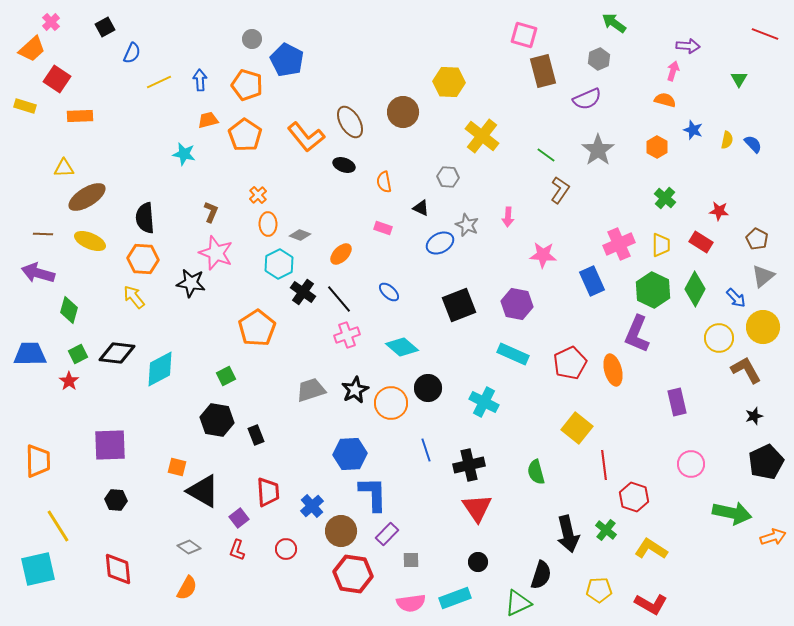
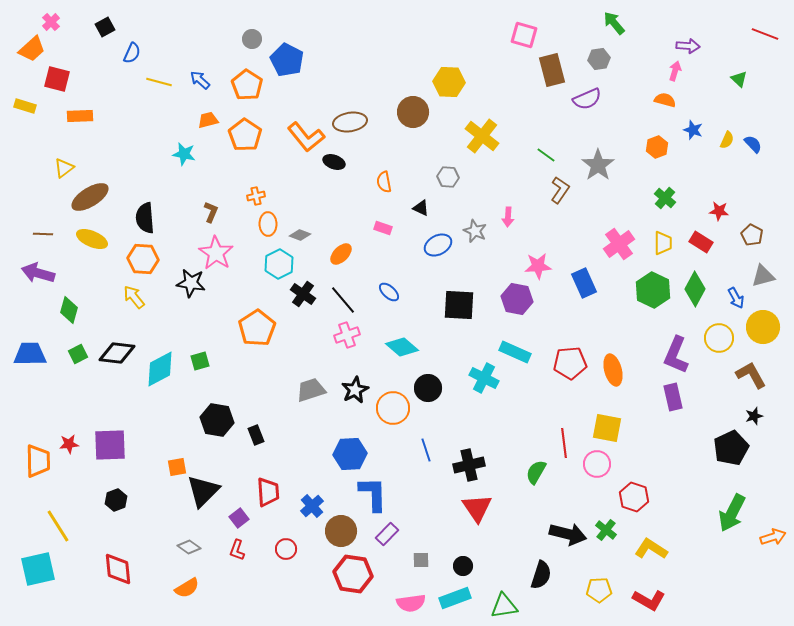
green arrow at (614, 23): rotated 15 degrees clockwise
gray hexagon at (599, 59): rotated 15 degrees clockwise
brown rectangle at (543, 71): moved 9 px right, 1 px up
pink arrow at (673, 71): moved 2 px right
red square at (57, 79): rotated 20 degrees counterclockwise
green triangle at (739, 79): rotated 18 degrees counterclockwise
blue arrow at (200, 80): rotated 45 degrees counterclockwise
yellow line at (159, 82): rotated 40 degrees clockwise
orange pentagon at (247, 85): rotated 16 degrees clockwise
brown circle at (403, 112): moved 10 px right
brown ellipse at (350, 122): rotated 68 degrees counterclockwise
yellow semicircle at (727, 140): rotated 12 degrees clockwise
orange hexagon at (657, 147): rotated 10 degrees clockwise
gray star at (598, 150): moved 15 px down
black ellipse at (344, 165): moved 10 px left, 3 px up
yellow triangle at (64, 168): rotated 35 degrees counterclockwise
orange cross at (258, 195): moved 2 px left, 1 px down; rotated 30 degrees clockwise
brown ellipse at (87, 197): moved 3 px right
gray star at (467, 225): moved 8 px right, 6 px down
brown pentagon at (757, 239): moved 5 px left, 4 px up
yellow ellipse at (90, 241): moved 2 px right, 2 px up
blue ellipse at (440, 243): moved 2 px left, 2 px down
pink cross at (619, 244): rotated 12 degrees counterclockwise
yellow trapezoid at (661, 245): moved 2 px right, 2 px up
pink star at (216, 253): rotated 12 degrees clockwise
pink star at (543, 255): moved 5 px left, 11 px down; rotated 8 degrees counterclockwise
gray triangle at (763, 276): rotated 25 degrees clockwise
blue rectangle at (592, 281): moved 8 px left, 2 px down
black cross at (303, 292): moved 2 px down
blue arrow at (736, 298): rotated 15 degrees clockwise
black line at (339, 299): moved 4 px right, 1 px down
purple hexagon at (517, 304): moved 5 px up
black square at (459, 305): rotated 24 degrees clockwise
purple L-shape at (637, 334): moved 39 px right, 21 px down
cyan rectangle at (513, 354): moved 2 px right, 2 px up
red pentagon at (570, 363): rotated 20 degrees clockwise
brown L-shape at (746, 370): moved 5 px right, 5 px down
green square at (226, 376): moved 26 px left, 15 px up; rotated 12 degrees clockwise
red star at (69, 381): moved 63 px down; rotated 30 degrees clockwise
cyan cross at (484, 402): moved 24 px up
purple rectangle at (677, 402): moved 4 px left, 5 px up
orange circle at (391, 403): moved 2 px right, 5 px down
yellow square at (577, 428): moved 30 px right; rotated 28 degrees counterclockwise
black pentagon at (766, 462): moved 35 px left, 14 px up
pink circle at (691, 464): moved 94 px left
red line at (604, 465): moved 40 px left, 22 px up
orange square at (177, 467): rotated 24 degrees counterclockwise
green semicircle at (536, 472): rotated 45 degrees clockwise
black triangle at (203, 491): rotated 45 degrees clockwise
black hexagon at (116, 500): rotated 25 degrees counterclockwise
green arrow at (732, 513): rotated 105 degrees clockwise
black arrow at (568, 534): rotated 63 degrees counterclockwise
gray square at (411, 560): moved 10 px right
black circle at (478, 562): moved 15 px left, 4 px down
orange semicircle at (187, 588): rotated 30 degrees clockwise
green triangle at (518, 603): moved 14 px left, 3 px down; rotated 16 degrees clockwise
red L-shape at (651, 604): moved 2 px left, 4 px up
